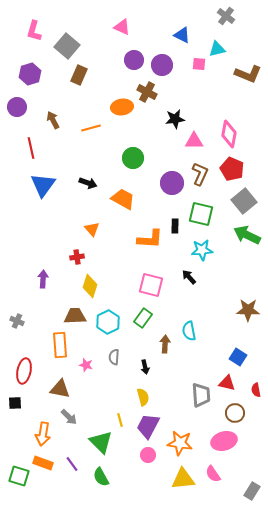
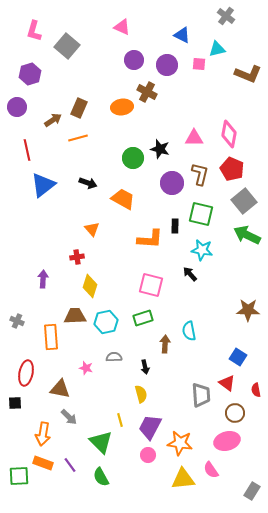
purple circle at (162, 65): moved 5 px right
brown rectangle at (79, 75): moved 33 px down
black star at (175, 119): moved 15 px left, 30 px down; rotated 24 degrees clockwise
brown arrow at (53, 120): rotated 84 degrees clockwise
orange line at (91, 128): moved 13 px left, 10 px down
pink triangle at (194, 141): moved 3 px up
red line at (31, 148): moved 4 px left, 2 px down
brown L-shape at (200, 174): rotated 10 degrees counterclockwise
blue triangle at (43, 185): rotated 16 degrees clockwise
cyan star at (202, 250): rotated 15 degrees clockwise
black arrow at (189, 277): moved 1 px right, 3 px up
green rectangle at (143, 318): rotated 36 degrees clockwise
cyan hexagon at (108, 322): moved 2 px left; rotated 15 degrees clockwise
orange rectangle at (60, 345): moved 9 px left, 8 px up
gray semicircle at (114, 357): rotated 84 degrees clockwise
pink star at (86, 365): moved 3 px down
red ellipse at (24, 371): moved 2 px right, 2 px down
red triangle at (227, 383): rotated 24 degrees clockwise
yellow semicircle at (143, 397): moved 2 px left, 3 px up
purple trapezoid at (148, 426): moved 2 px right, 1 px down
pink ellipse at (224, 441): moved 3 px right
purple line at (72, 464): moved 2 px left, 1 px down
pink semicircle at (213, 474): moved 2 px left, 4 px up
green square at (19, 476): rotated 20 degrees counterclockwise
